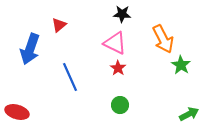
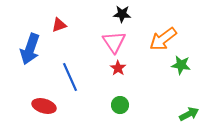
red triangle: rotated 21 degrees clockwise
orange arrow: rotated 80 degrees clockwise
pink triangle: moved 1 px left, 1 px up; rotated 30 degrees clockwise
green star: rotated 24 degrees counterclockwise
red ellipse: moved 27 px right, 6 px up
